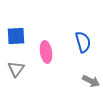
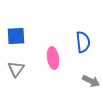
blue semicircle: rotated 10 degrees clockwise
pink ellipse: moved 7 px right, 6 px down
